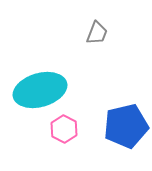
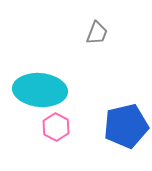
cyan ellipse: rotated 21 degrees clockwise
pink hexagon: moved 8 px left, 2 px up
